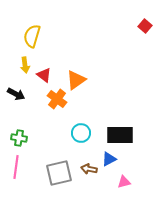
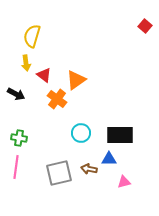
yellow arrow: moved 1 px right, 2 px up
blue triangle: rotated 28 degrees clockwise
